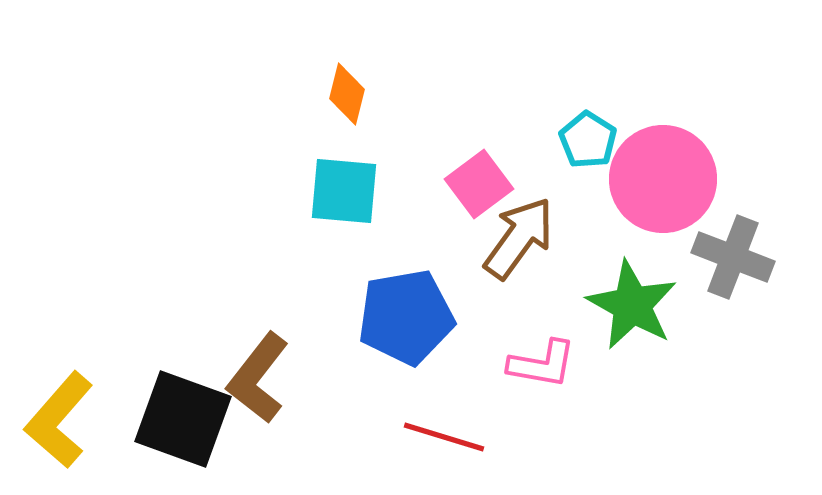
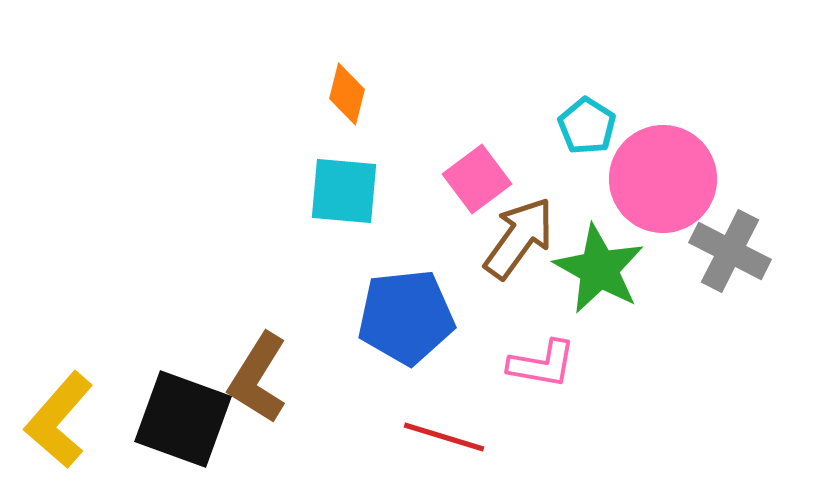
cyan pentagon: moved 1 px left, 14 px up
pink square: moved 2 px left, 5 px up
gray cross: moved 3 px left, 6 px up; rotated 6 degrees clockwise
green star: moved 33 px left, 36 px up
blue pentagon: rotated 4 degrees clockwise
brown L-shape: rotated 6 degrees counterclockwise
